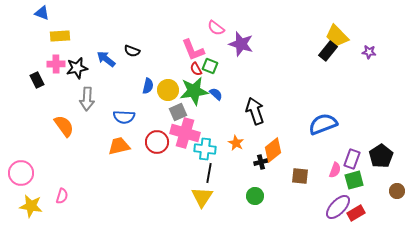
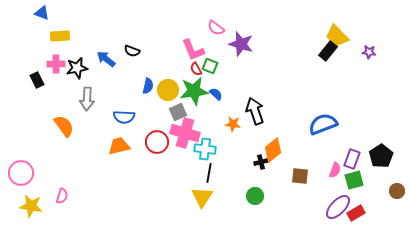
orange star at (236, 143): moved 3 px left, 19 px up; rotated 21 degrees counterclockwise
